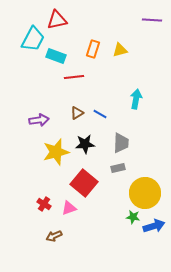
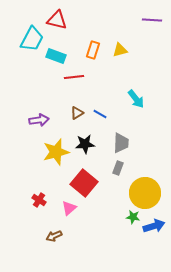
red triangle: rotated 25 degrees clockwise
cyan trapezoid: moved 1 px left
orange rectangle: moved 1 px down
cyan arrow: rotated 132 degrees clockwise
gray rectangle: rotated 56 degrees counterclockwise
red cross: moved 5 px left, 4 px up
pink triangle: rotated 21 degrees counterclockwise
